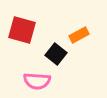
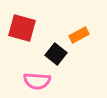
red square: moved 2 px up
